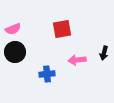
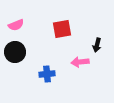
pink semicircle: moved 3 px right, 4 px up
black arrow: moved 7 px left, 8 px up
pink arrow: moved 3 px right, 2 px down
